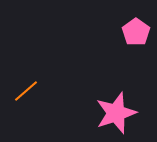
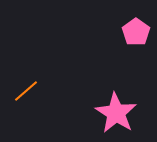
pink star: rotated 21 degrees counterclockwise
